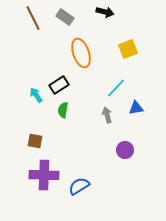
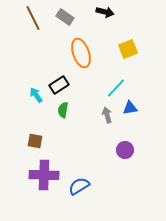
blue triangle: moved 6 px left
